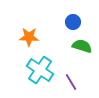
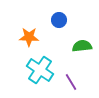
blue circle: moved 14 px left, 2 px up
green semicircle: rotated 24 degrees counterclockwise
